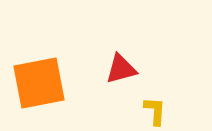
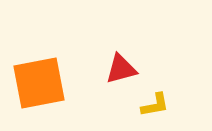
yellow L-shape: moved 6 px up; rotated 76 degrees clockwise
